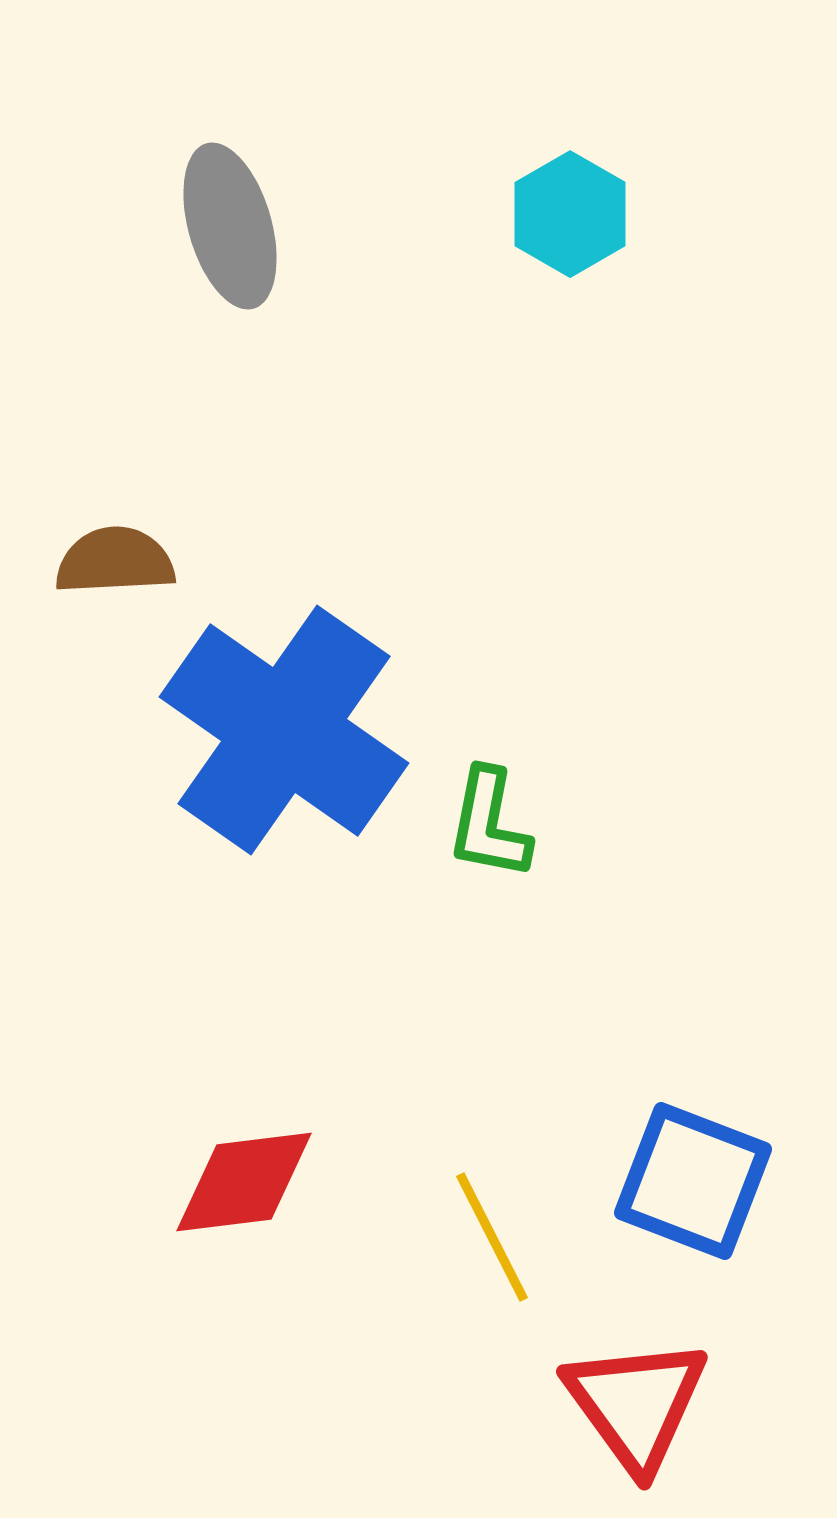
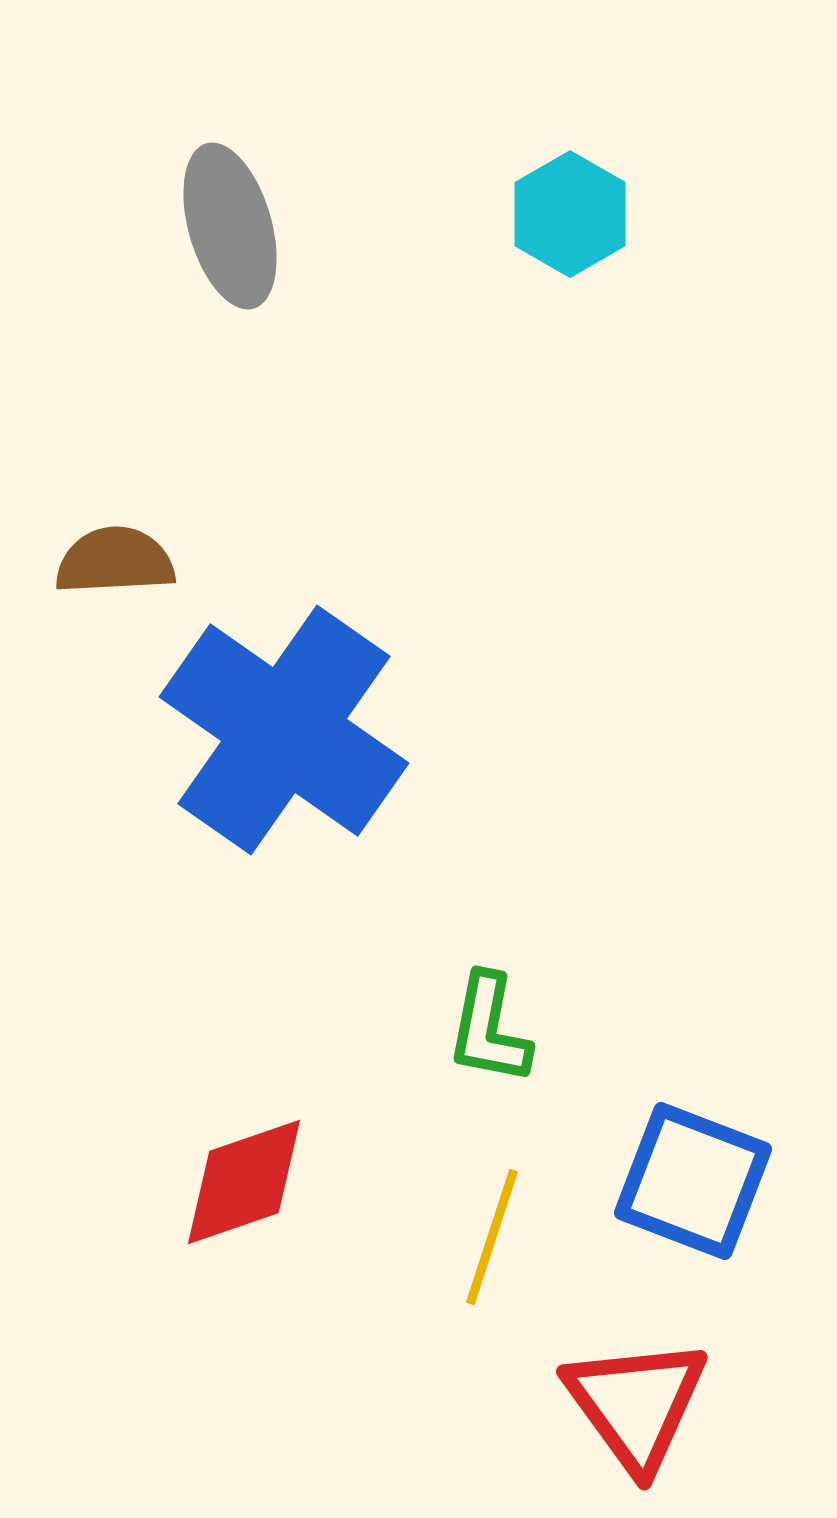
green L-shape: moved 205 px down
red diamond: rotated 12 degrees counterclockwise
yellow line: rotated 45 degrees clockwise
